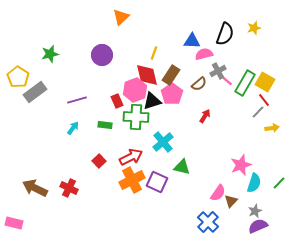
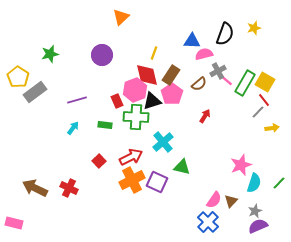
pink semicircle at (218, 193): moved 4 px left, 7 px down
